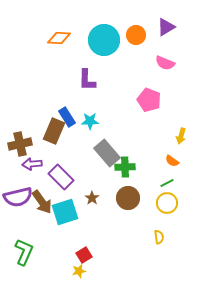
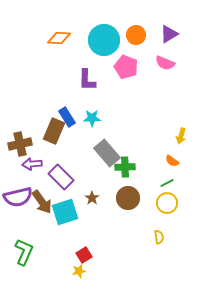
purple triangle: moved 3 px right, 7 px down
pink pentagon: moved 23 px left, 33 px up
cyan star: moved 2 px right, 3 px up
